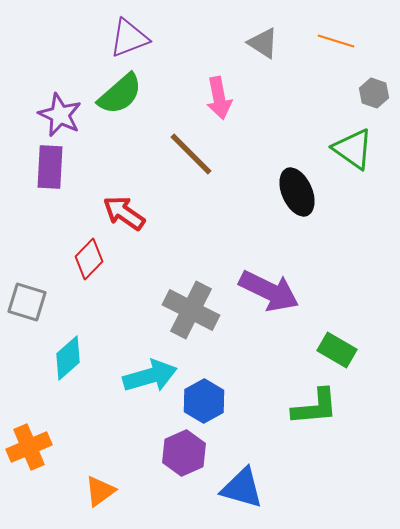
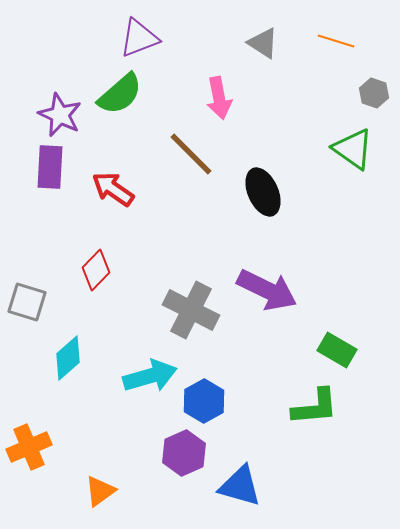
purple triangle: moved 10 px right
black ellipse: moved 34 px left
red arrow: moved 11 px left, 24 px up
red diamond: moved 7 px right, 11 px down
purple arrow: moved 2 px left, 1 px up
blue triangle: moved 2 px left, 2 px up
